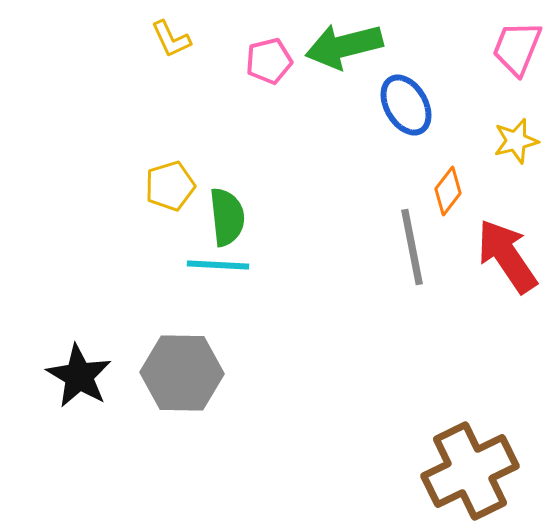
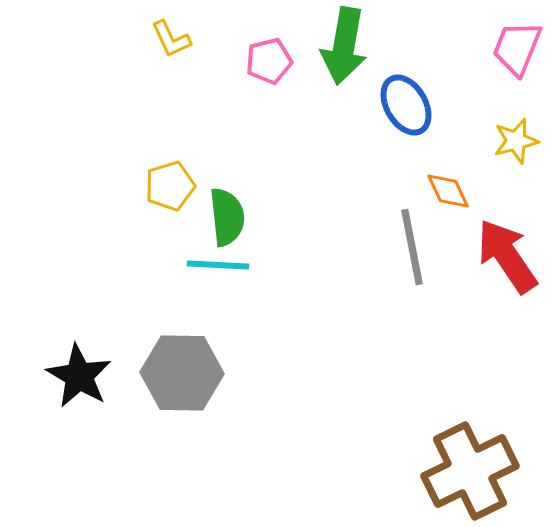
green arrow: rotated 66 degrees counterclockwise
orange diamond: rotated 63 degrees counterclockwise
